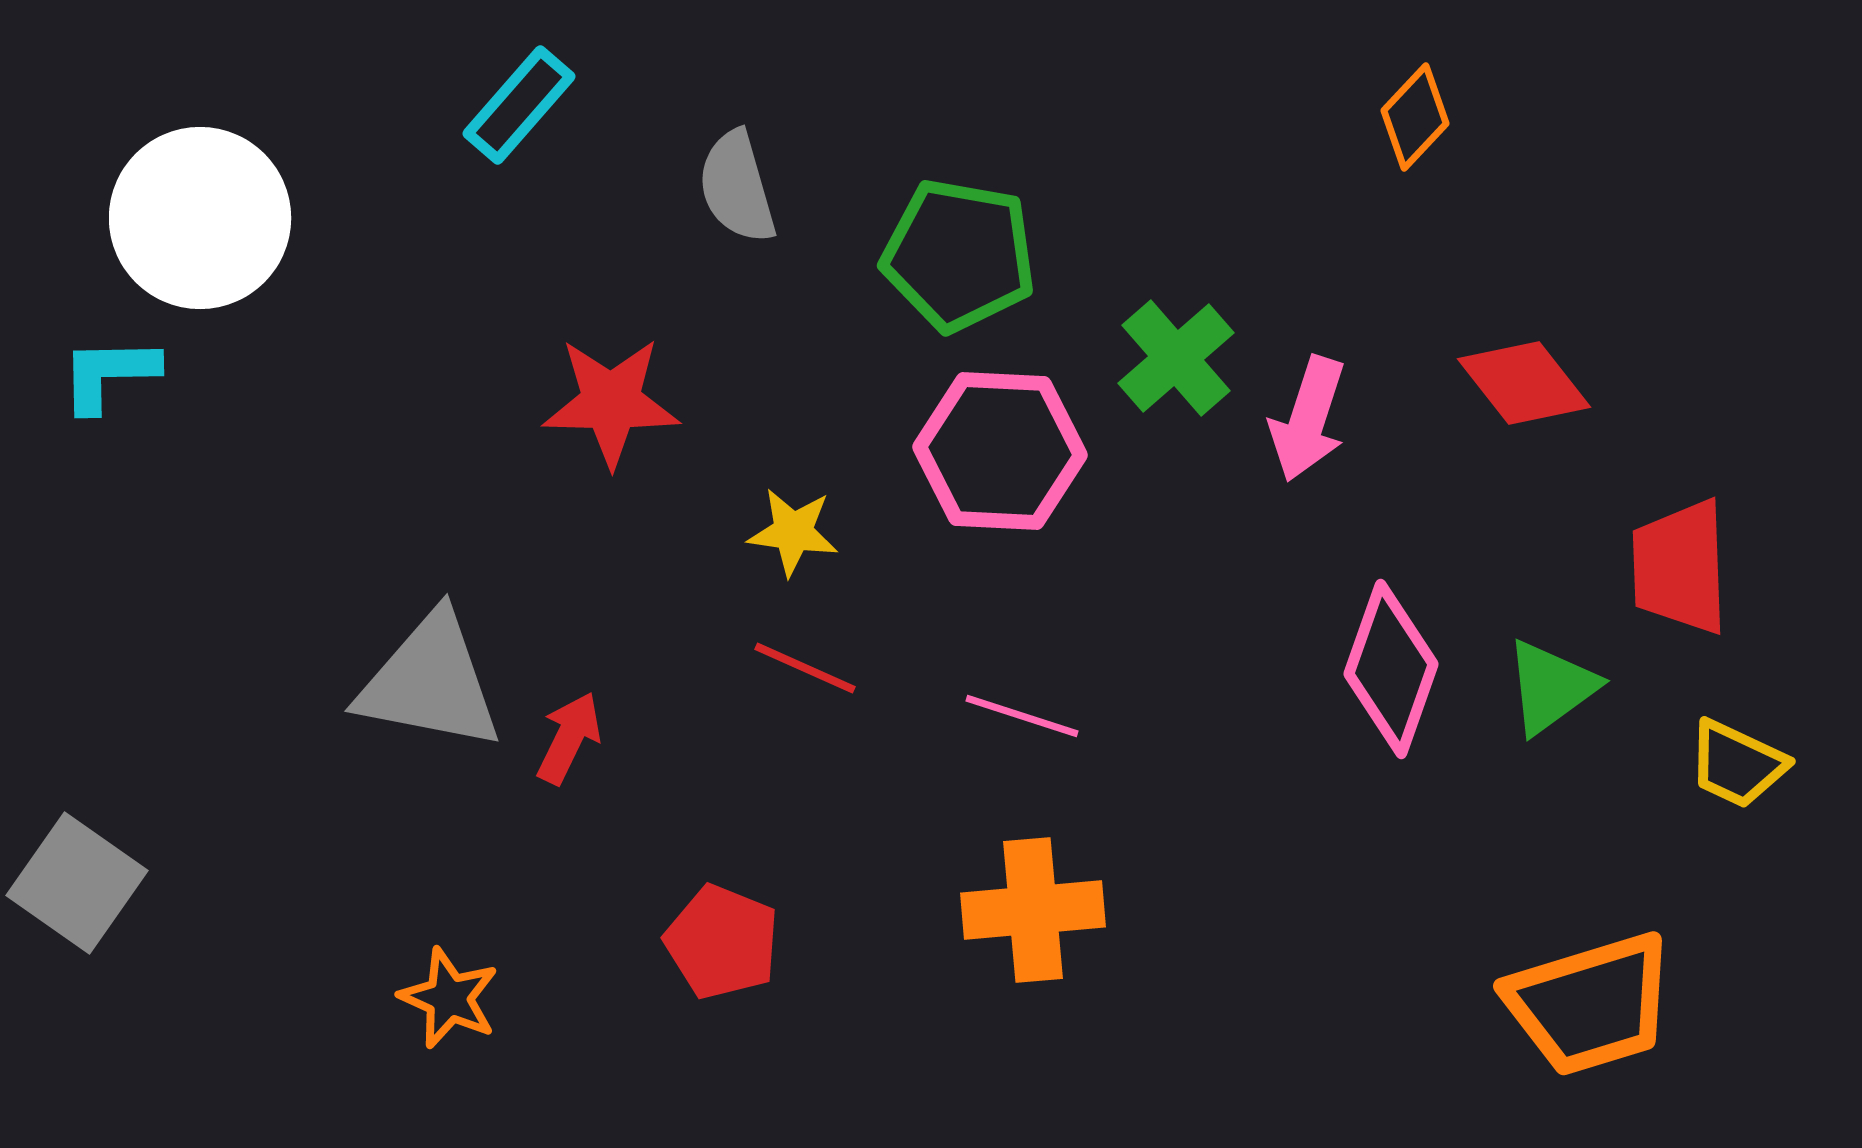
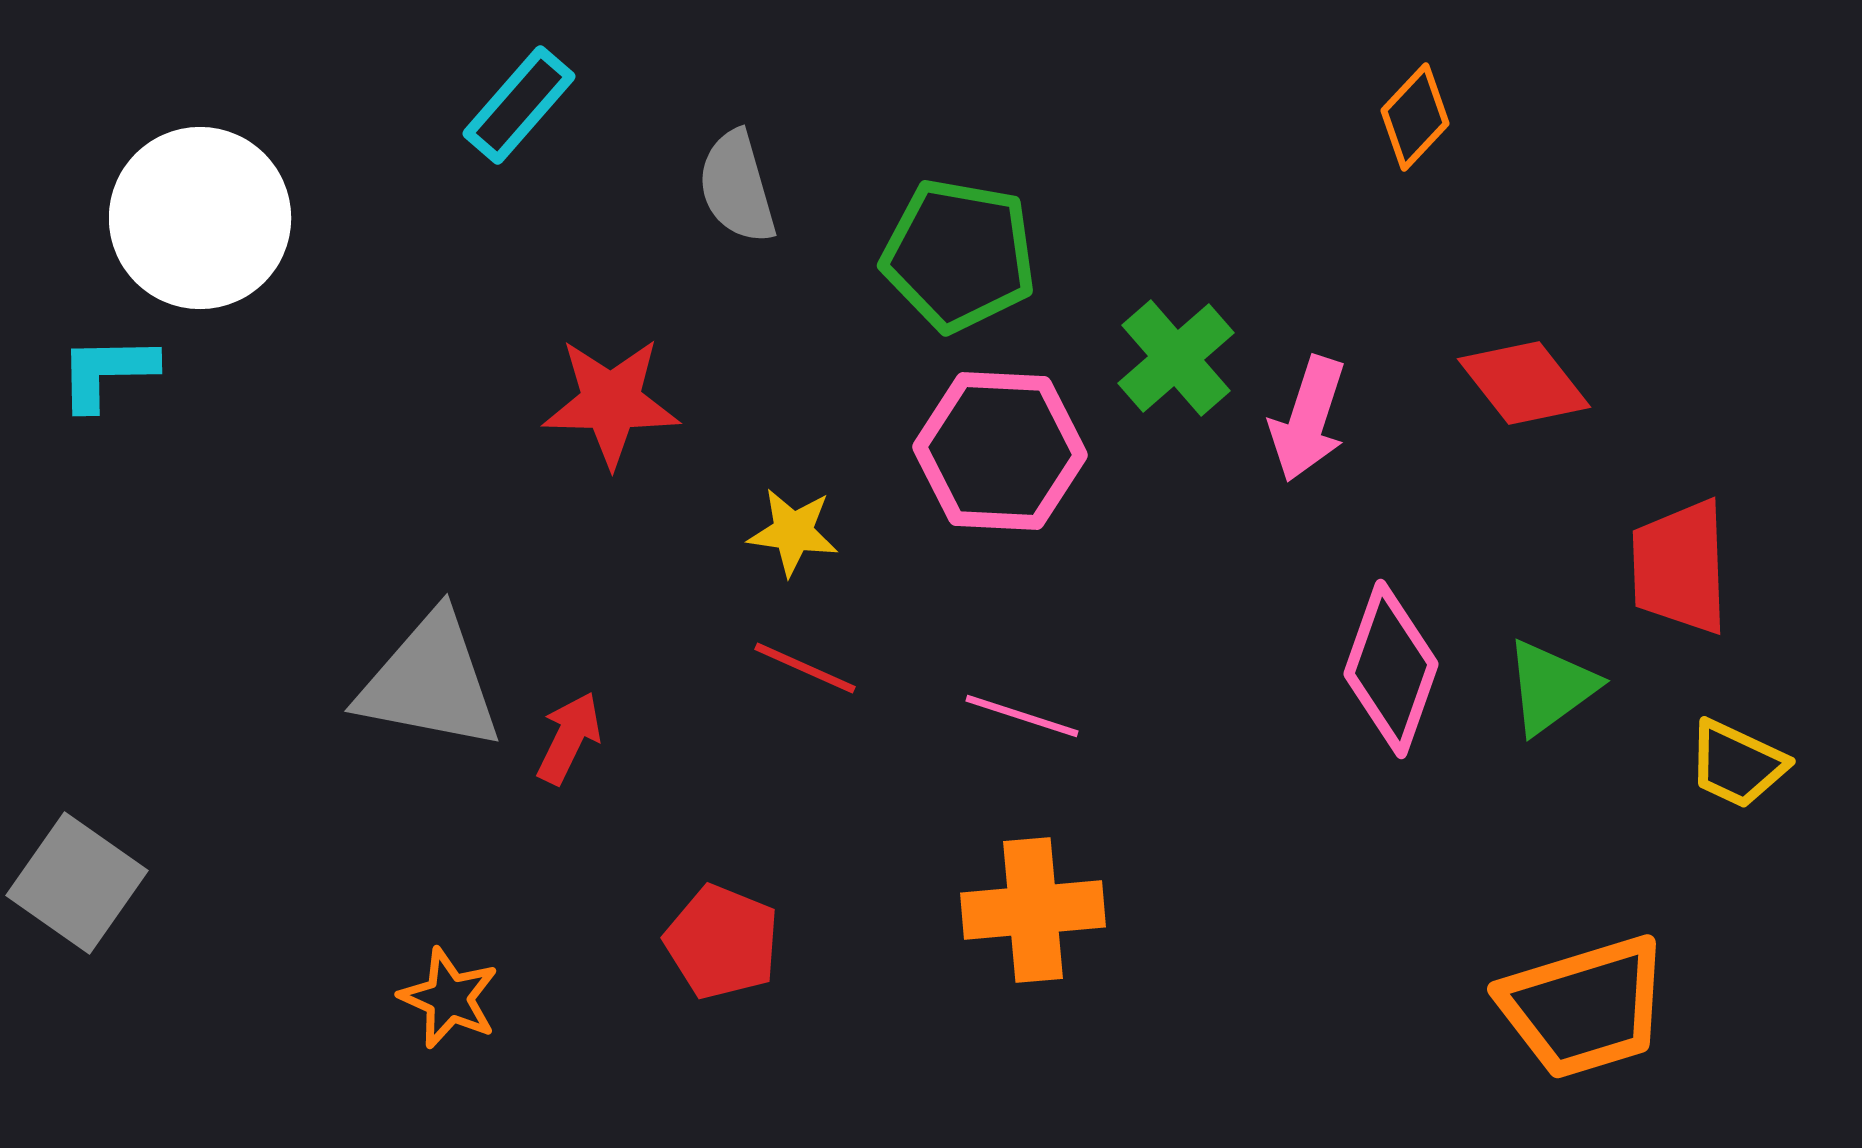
cyan L-shape: moved 2 px left, 2 px up
orange trapezoid: moved 6 px left, 3 px down
